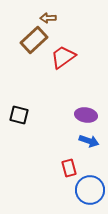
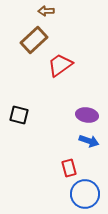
brown arrow: moved 2 px left, 7 px up
red trapezoid: moved 3 px left, 8 px down
purple ellipse: moved 1 px right
blue circle: moved 5 px left, 4 px down
